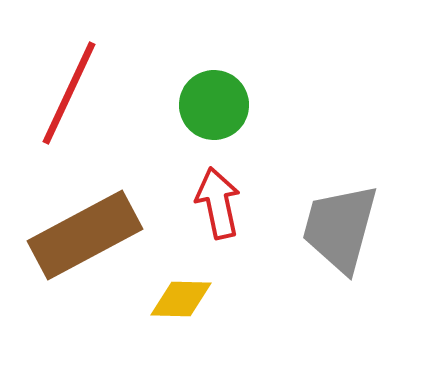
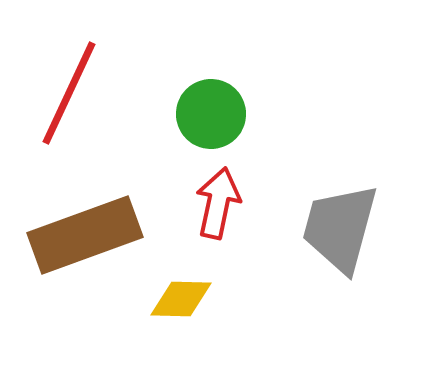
green circle: moved 3 px left, 9 px down
red arrow: rotated 24 degrees clockwise
brown rectangle: rotated 8 degrees clockwise
